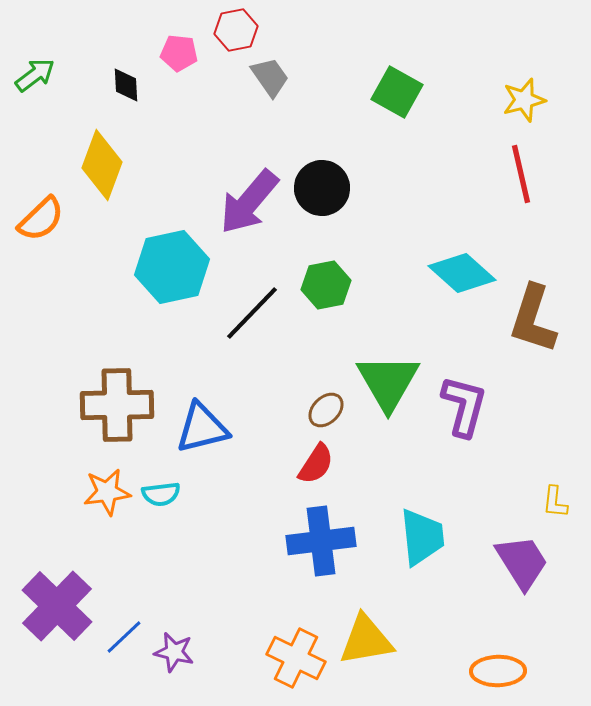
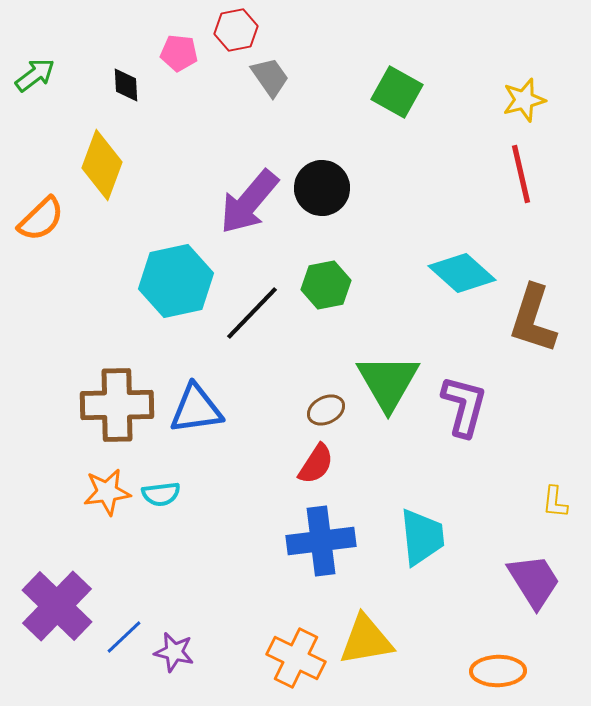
cyan hexagon: moved 4 px right, 14 px down
brown ellipse: rotated 18 degrees clockwise
blue triangle: moved 6 px left, 19 px up; rotated 6 degrees clockwise
purple trapezoid: moved 12 px right, 19 px down
